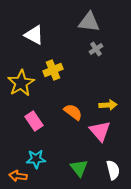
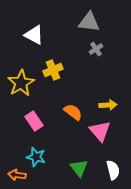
cyan star: moved 2 px up; rotated 18 degrees clockwise
orange arrow: moved 1 px left, 1 px up
